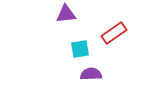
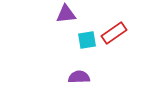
cyan square: moved 7 px right, 9 px up
purple semicircle: moved 12 px left, 3 px down
